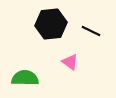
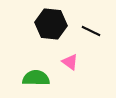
black hexagon: rotated 12 degrees clockwise
green semicircle: moved 11 px right
